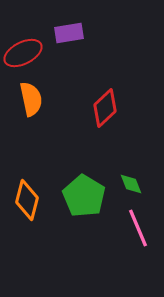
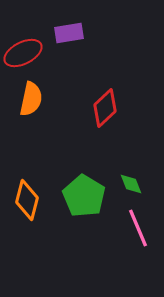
orange semicircle: rotated 24 degrees clockwise
